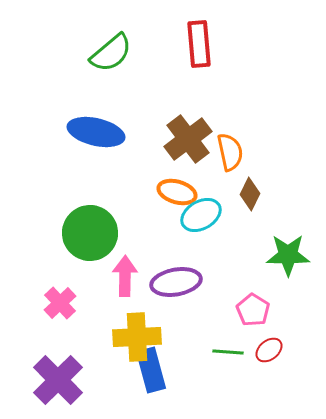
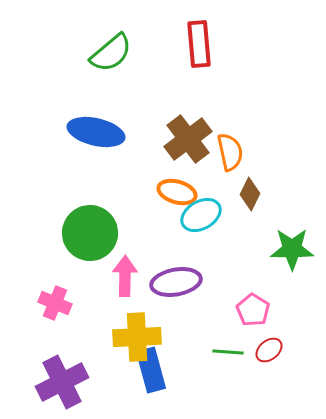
green star: moved 4 px right, 6 px up
pink cross: moved 5 px left; rotated 24 degrees counterclockwise
purple cross: moved 4 px right, 2 px down; rotated 18 degrees clockwise
